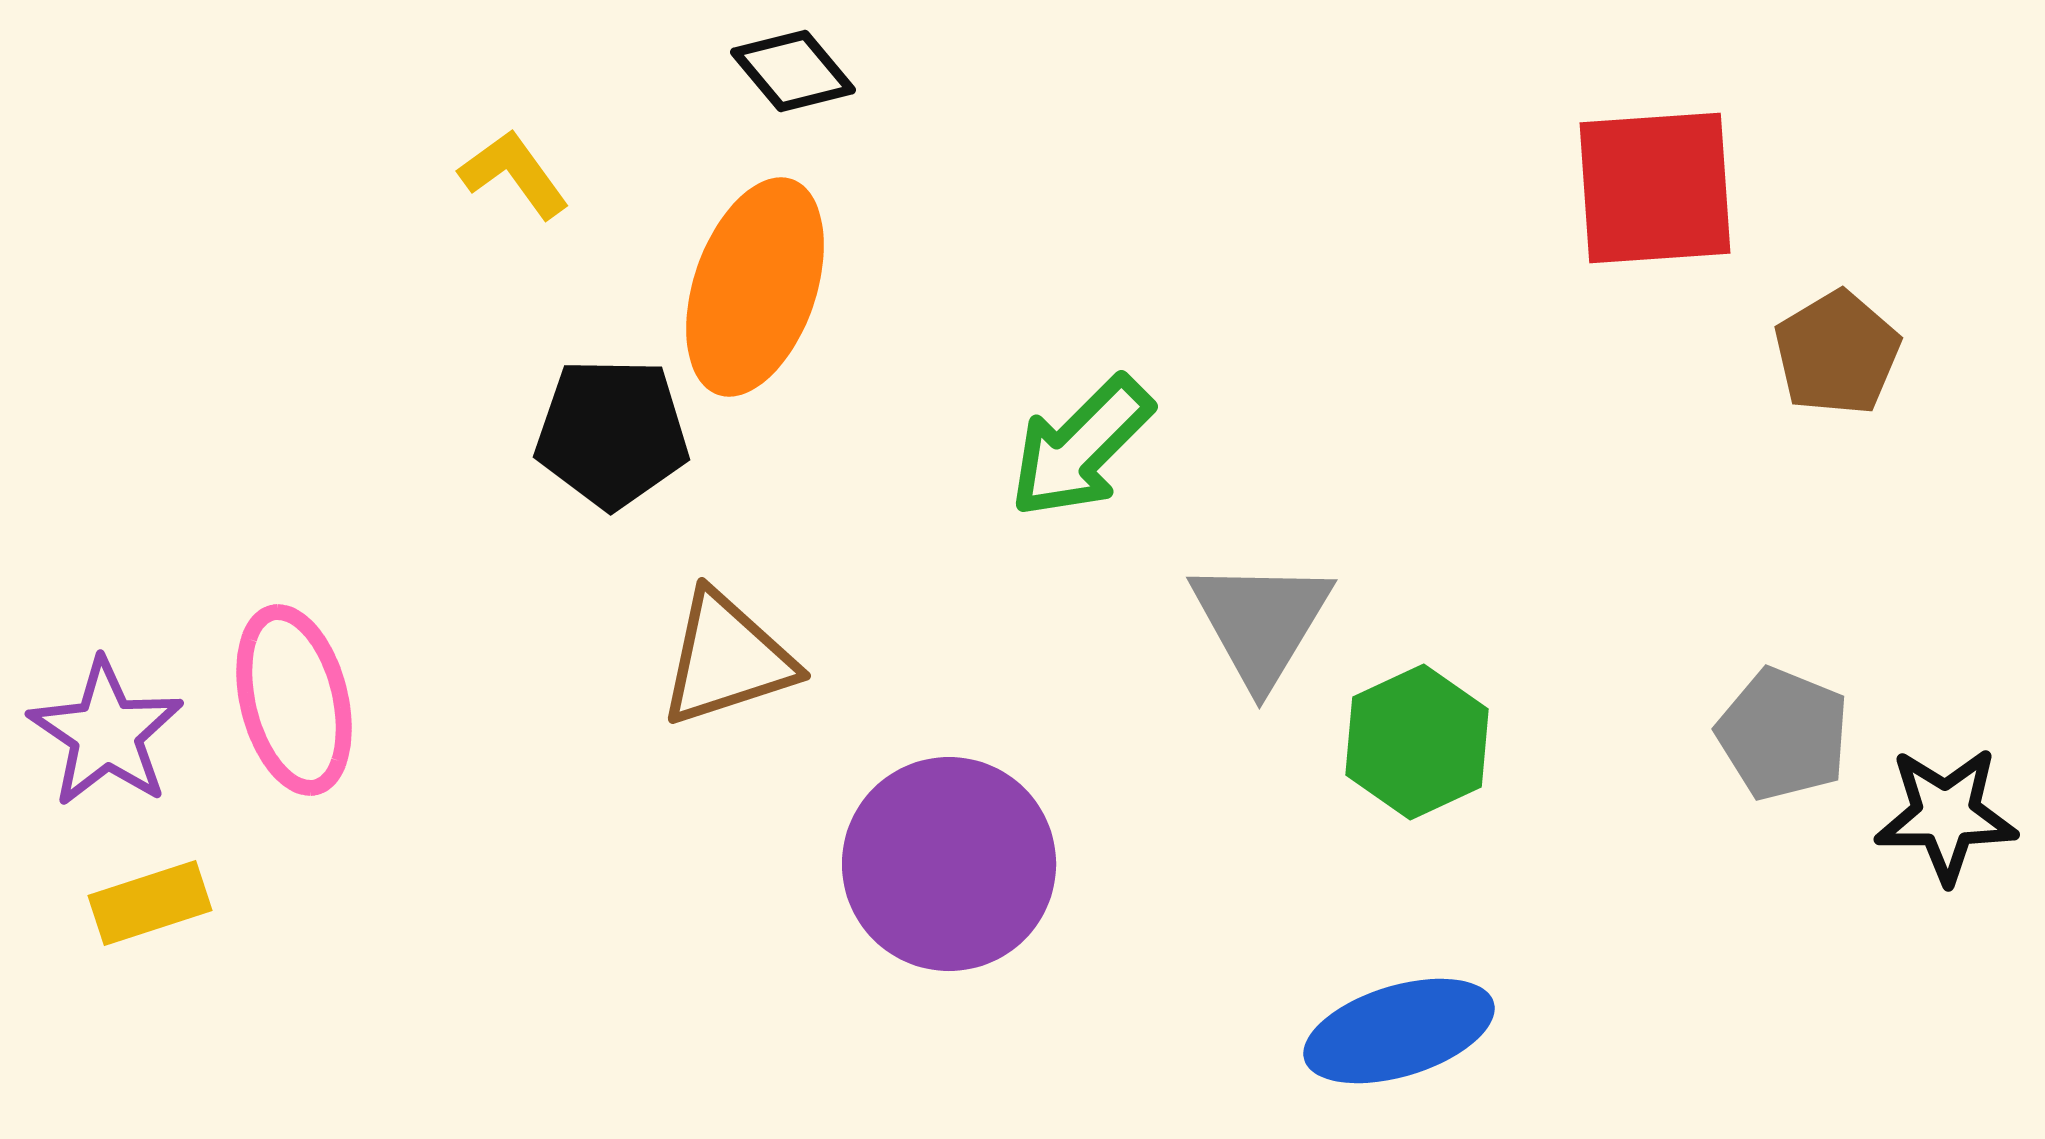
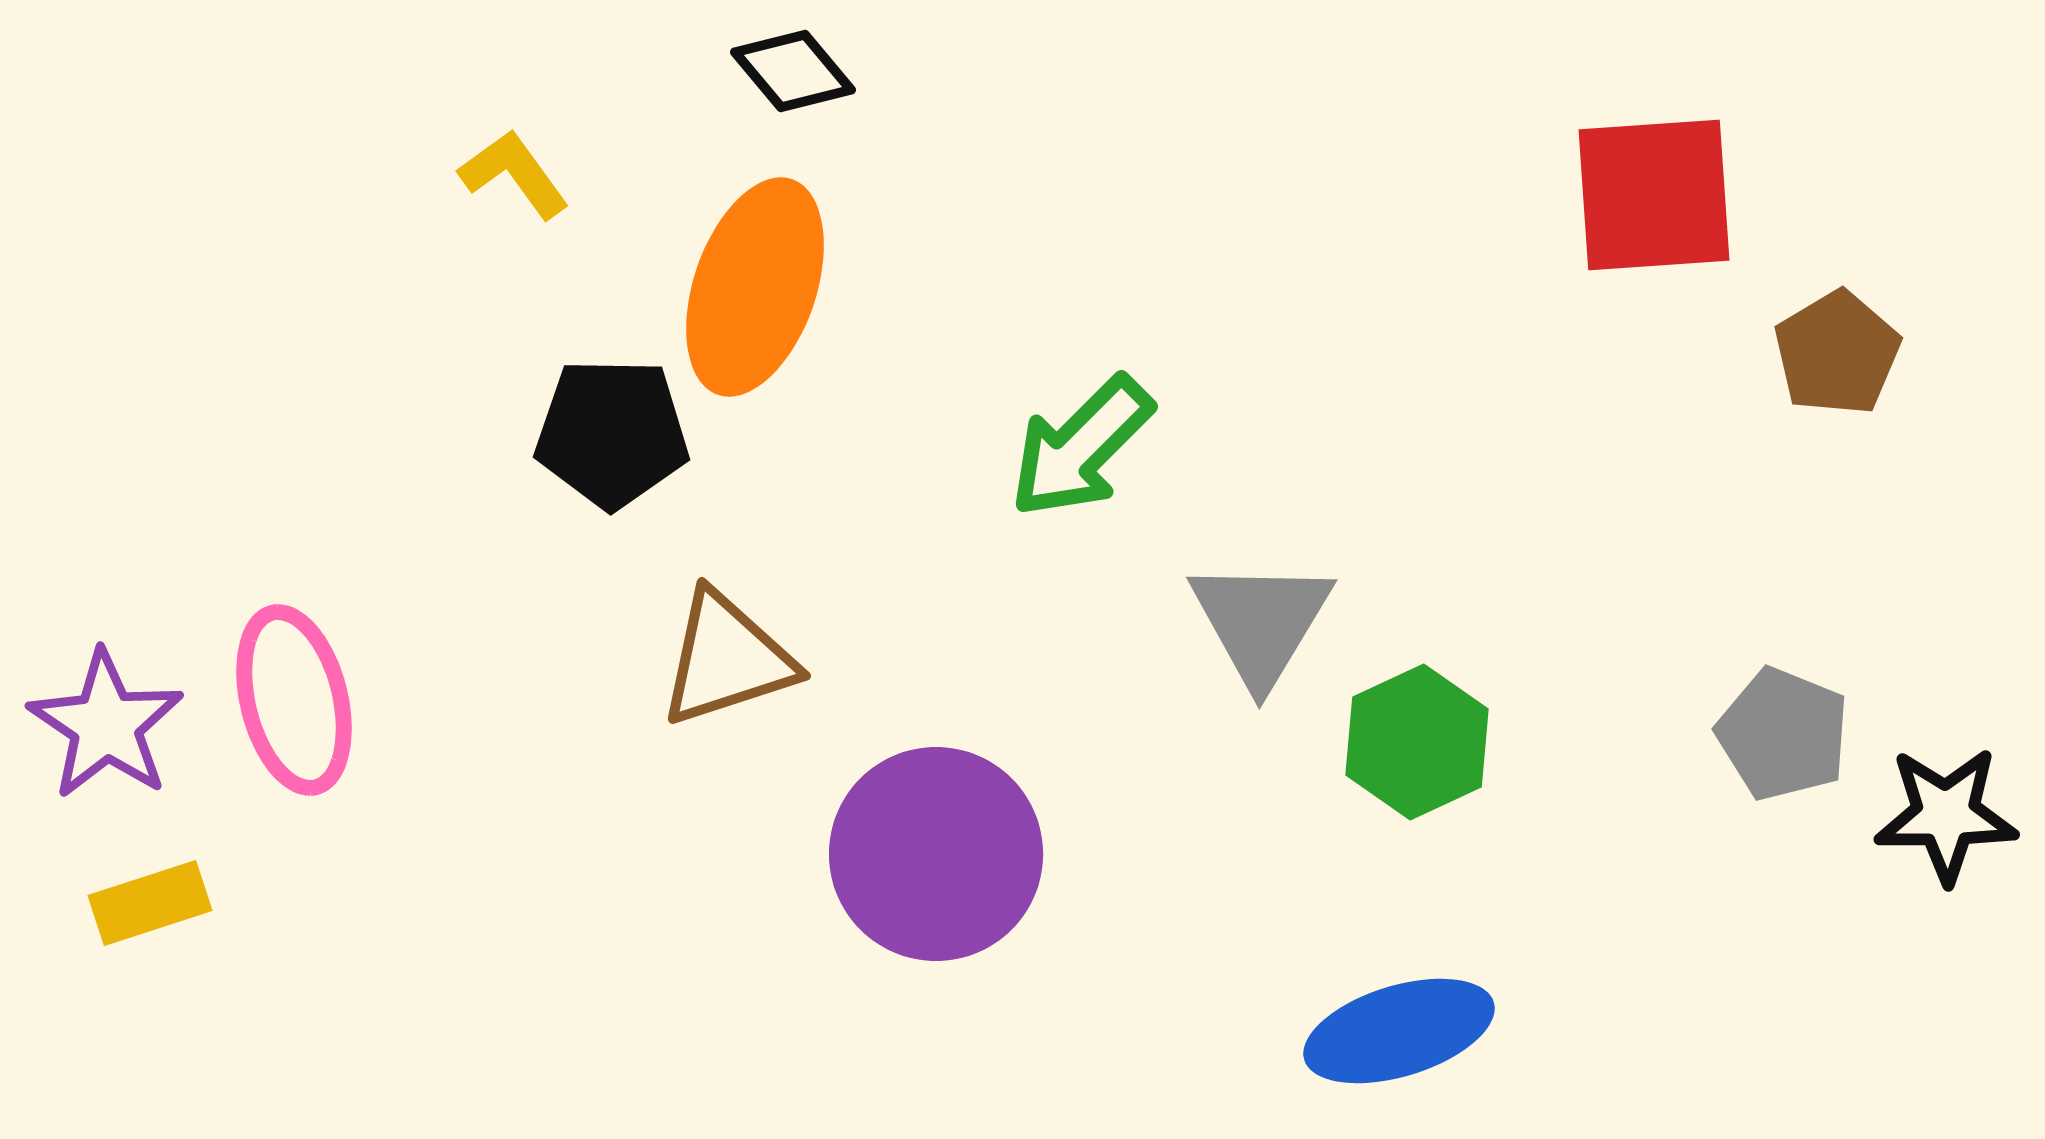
red square: moved 1 px left, 7 px down
purple star: moved 8 px up
purple circle: moved 13 px left, 10 px up
